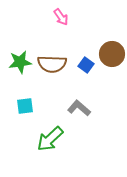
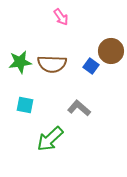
brown circle: moved 1 px left, 3 px up
blue square: moved 5 px right, 1 px down
cyan square: moved 1 px up; rotated 18 degrees clockwise
